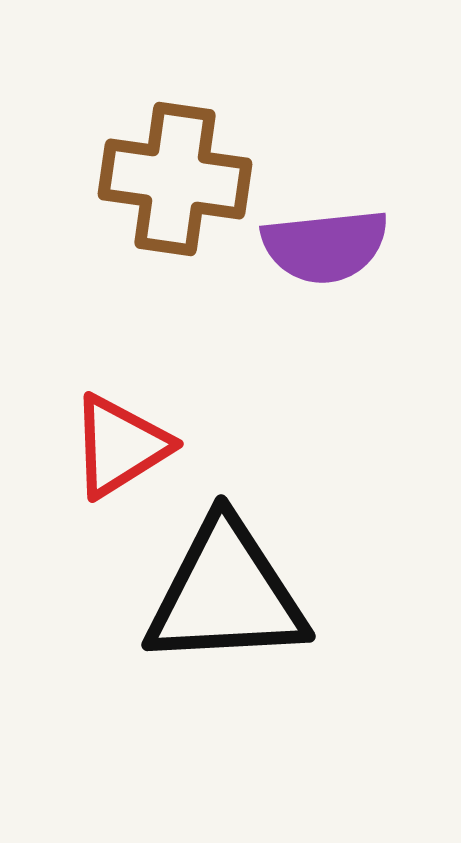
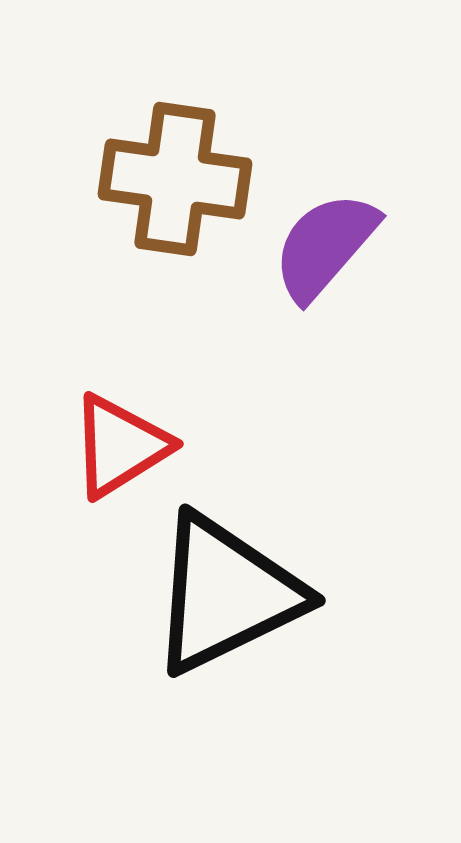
purple semicircle: rotated 137 degrees clockwise
black triangle: rotated 23 degrees counterclockwise
